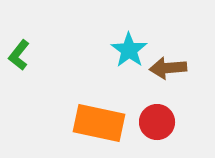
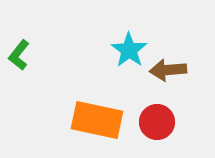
brown arrow: moved 2 px down
orange rectangle: moved 2 px left, 3 px up
